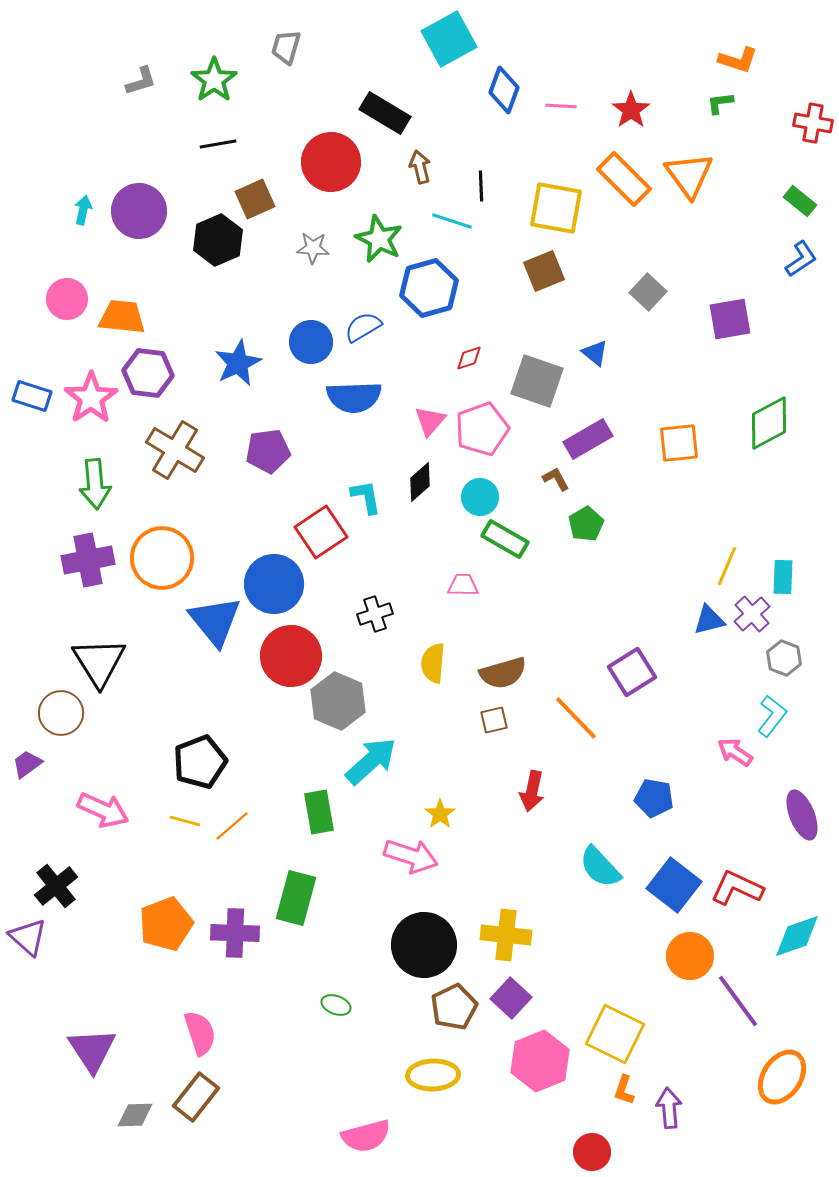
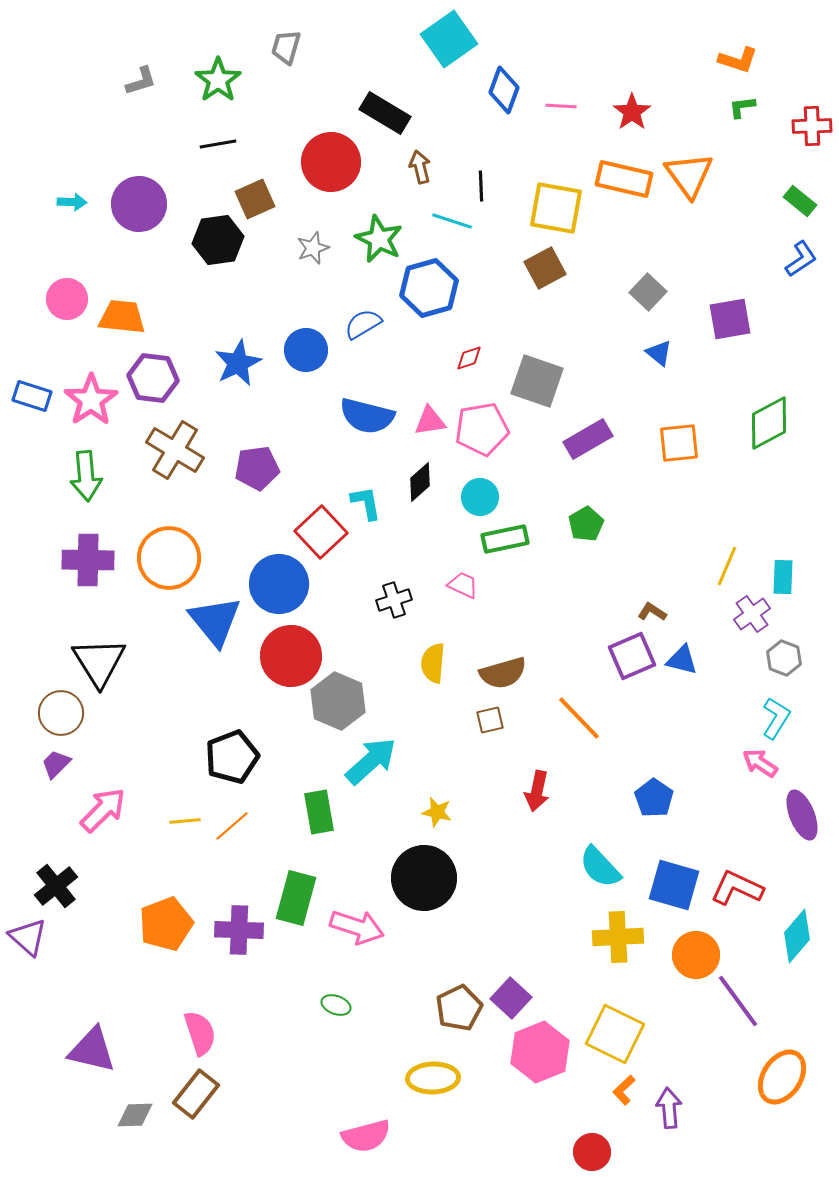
cyan square at (449, 39): rotated 6 degrees counterclockwise
green star at (214, 80): moved 4 px right
green L-shape at (720, 103): moved 22 px right, 4 px down
red star at (631, 110): moved 1 px right, 2 px down
red cross at (813, 123): moved 1 px left, 3 px down; rotated 12 degrees counterclockwise
orange rectangle at (624, 179): rotated 32 degrees counterclockwise
cyan arrow at (83, 210): moved 11 px left, 8 px up; rotated 80 degrees clockwise
purple circle at (139, 211): moved 7 px up
black hexagon at (218, 240): rotated 15 degrees clockwise
gray star at (313, 248): rotated 24 degrees counterclockwise
brown square at (544, 271): moved 1 px right, 3 px up; rotated 6 degrees counterclockwise
blue semicircle at (363, 327): moved 3 px up
blue circle at (311, 342): moved 5 px left, 8 px down
blue triangle at (595, 353): moved 64 px right
purple hexagon at (148, 373): moved 5 px right, 5 px down
blue semicircle at (354, 397): moved 13 px right, 19 px down; rotated 16 degrees clockwise
pink star at (91, 398): moved 2 px down
pink triangle at (430, 421): rotated 40 degrees clockwise
pink pentagon at (482, 429): rotated 10 degrees clockwise
purple pentagon at (268, 451): moved 11 px left, 17 px down
brown L-shape at (556, 479): moved 96 px right, 133 px down; rotated 28 degrees counterclockwise
green arrow at (95, 484): moved 9 px left, 8 px up
cyan L-shape at (366, 497): moved 6 px down
red square at (321, 532): rotated 9 degrees counterclockwise
green rectangle at (505, 539): rotated 42 degrees counterclockwise
orange circle at (162, 558): moved 7 px right
purple cross at (88, 560): rotated 12 degrees clockwise
blue circle at (274, 584): moved 5 px right
pink trapezoid at (463, 585): rotated 24 degrees clockwise
black cross at (375, 614): moved 19 px right, 14 px up
purple cross at (752, 614): rotated 6 degrees clockwise
blue triangle at (709, 620): moved 27 px left, 40 px down; rotated 28 degrees clockwise
purple square at (632, 672): moved 16 px up; rotated 9 degrees clockwise
cyan L-shape at (772, 716): moved 4 px right, 2 px down; rotated 6 degrees counterclockwise
orange line at (576, 718): moved 3 px right
brown square at (494, 720): moved 4 px left
pink arrow at (735, 752): moved 25 px right, 11 px down
black pentagon at (200, 762): moved 32 px right, 5 px up
purple trapezoid at (27, 764): moved 29 px right; rotated 8 degrees counterclockwise
red arrow at (532, 791): moved 5 px right
blue pentagon at (654, 798): rotated 24 degrees clockwise
pink arrow at (103, 810): rotated 69 degrees counterclockwise
yellow star at (440, 814): moved 3 px left, 2 px up; rotated 24 degrees counterclockwise
yellow line at (185, 821): rotated 20 degrees counterclockwise
pink arrow at (411, 856): moved 54 px left, 71 px down
blue square at (674, 885): rotated 22 degrees counterclockwise
purple cross at (235, 933): moved 4 px right, 3 px up
yellow cross at (506, 935): moved 112 px right, 2 px down; rotated 9 degrees counterclockwise
cyan diamond at (797, 936): rotated 30 degrees counterclockwise
black circle at (424, 945): moved 67 px up
orange circle at (690, 956): moved 6 px right, 1 px up
brown pentagon at (454, 1007): moved 5 px right, 1 px down
purple triangle at (92, 1050): rotated 44 degrees counterclockwise
pink hexagon at (540, 1061): moved 9 px up
yellow ellipse at (433, 1075): moved 3 px down
orange L-shape at (624, 1090): rotated 28 degrees clockwise
brown rectangle at (196, 1097): moved 3 px up
